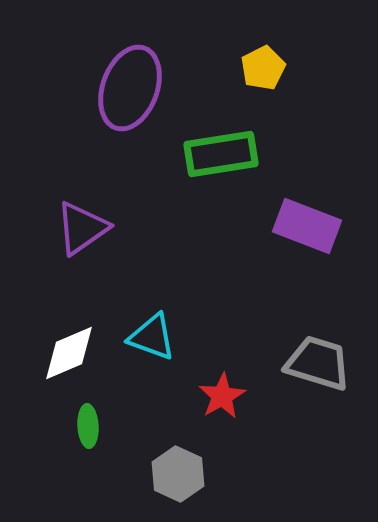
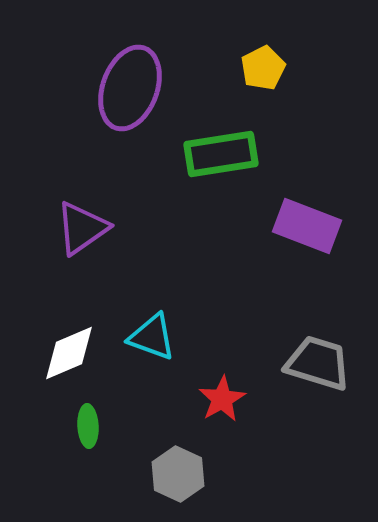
red star: moved 3 px down
